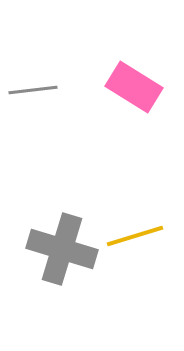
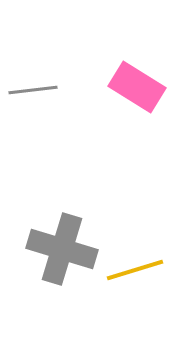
pink rectangle: moved 3 px right
yellow line: moved 34 px down
